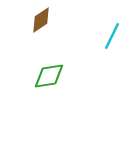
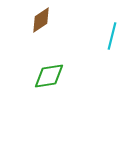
cyan line: rotated 12 degrees counterclockwise
